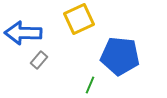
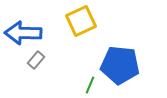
yellow square: moved 2 px right, 2 px down
blue pentagon: moved 9 px down
gray rectangle: moved 3 px left
